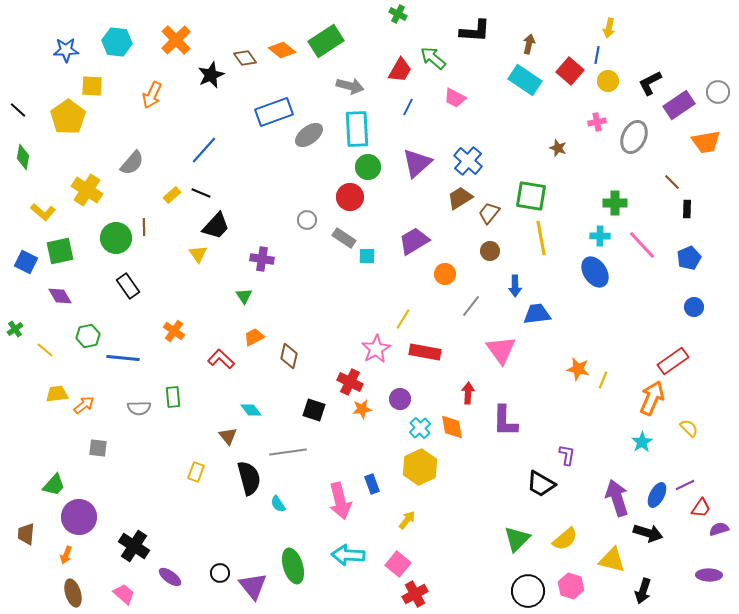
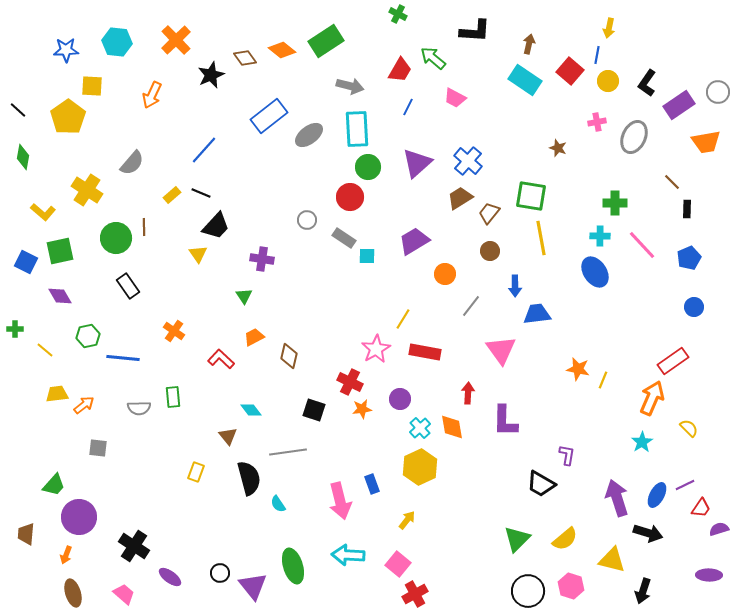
black L-shape at (650, 83): moved 3 px left; rotated 28 degrees counterclockwise
blue rectangle at (274, 112): moved 5 px left, 4 px down; rotated 18 degrees counterclockwise
green cross at (15, 329): rotated 35 degrees clockwise
